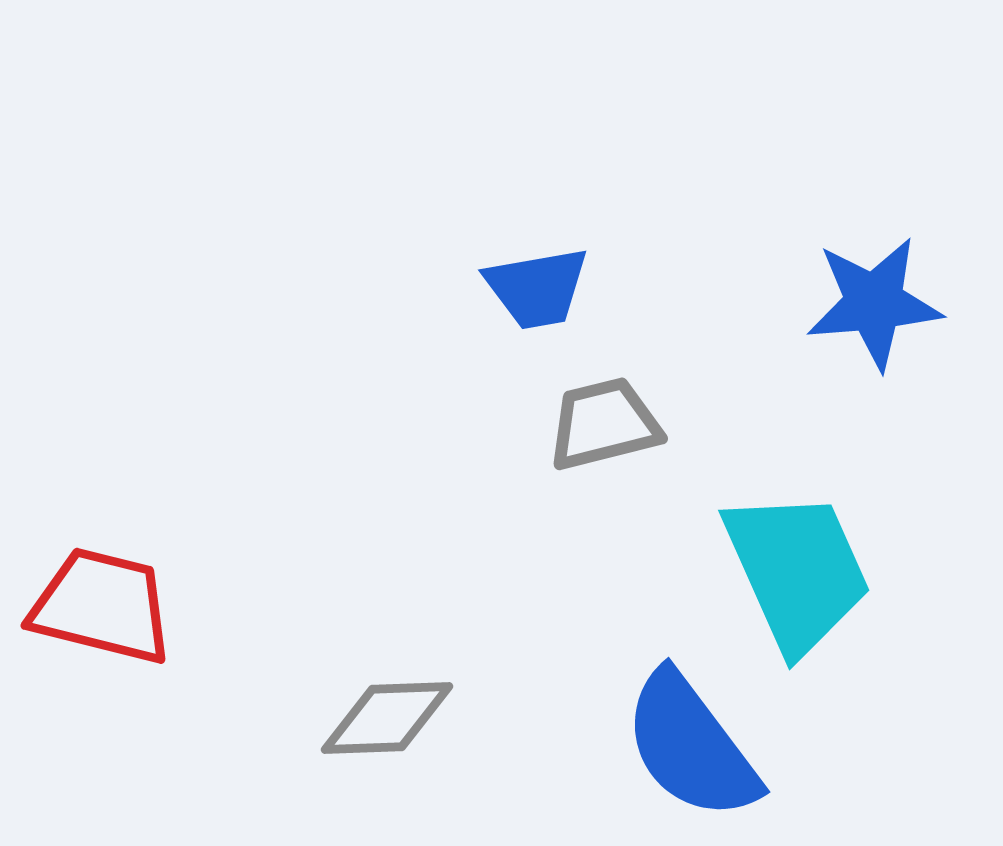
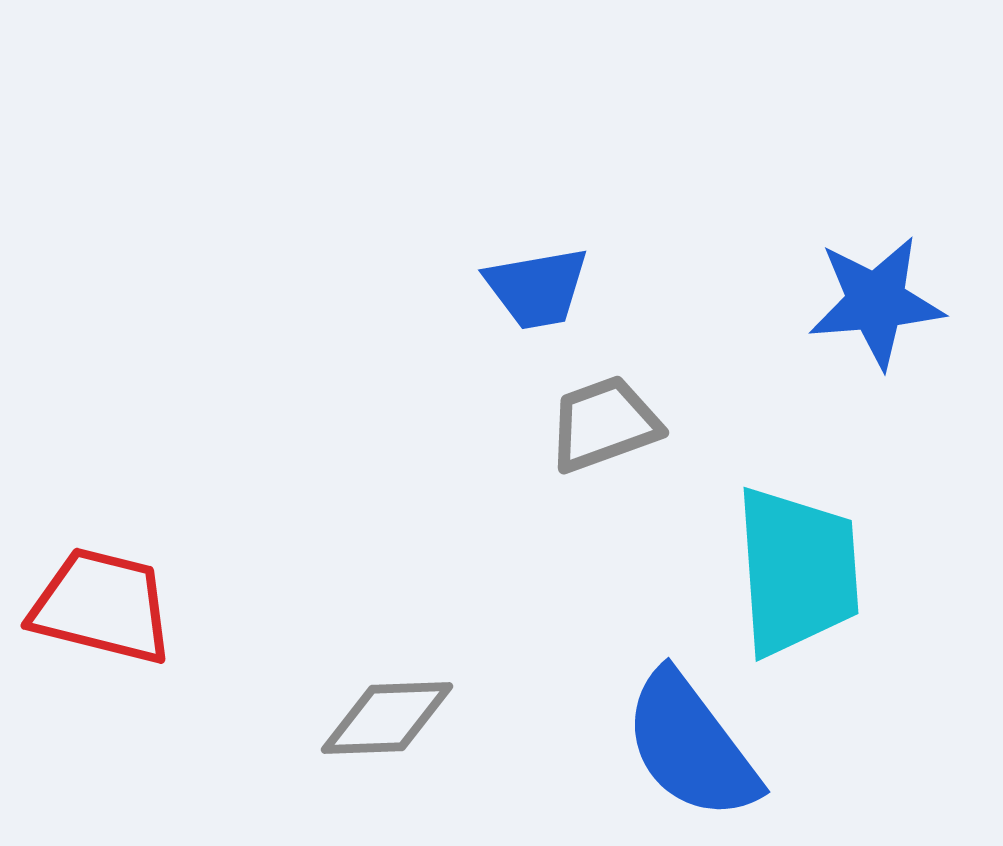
blue star: moved 2 px right, 1 px up
gray trapezoid: rotated 6 degrees counterclockwise
cyan trapezoid: rotated 20 degrees clockwise
